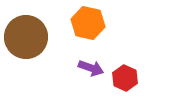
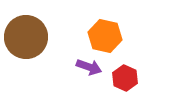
orange hexagon: moved 17 px right, 13 px down
purple arrow: moved 2 px left, 1 px up
